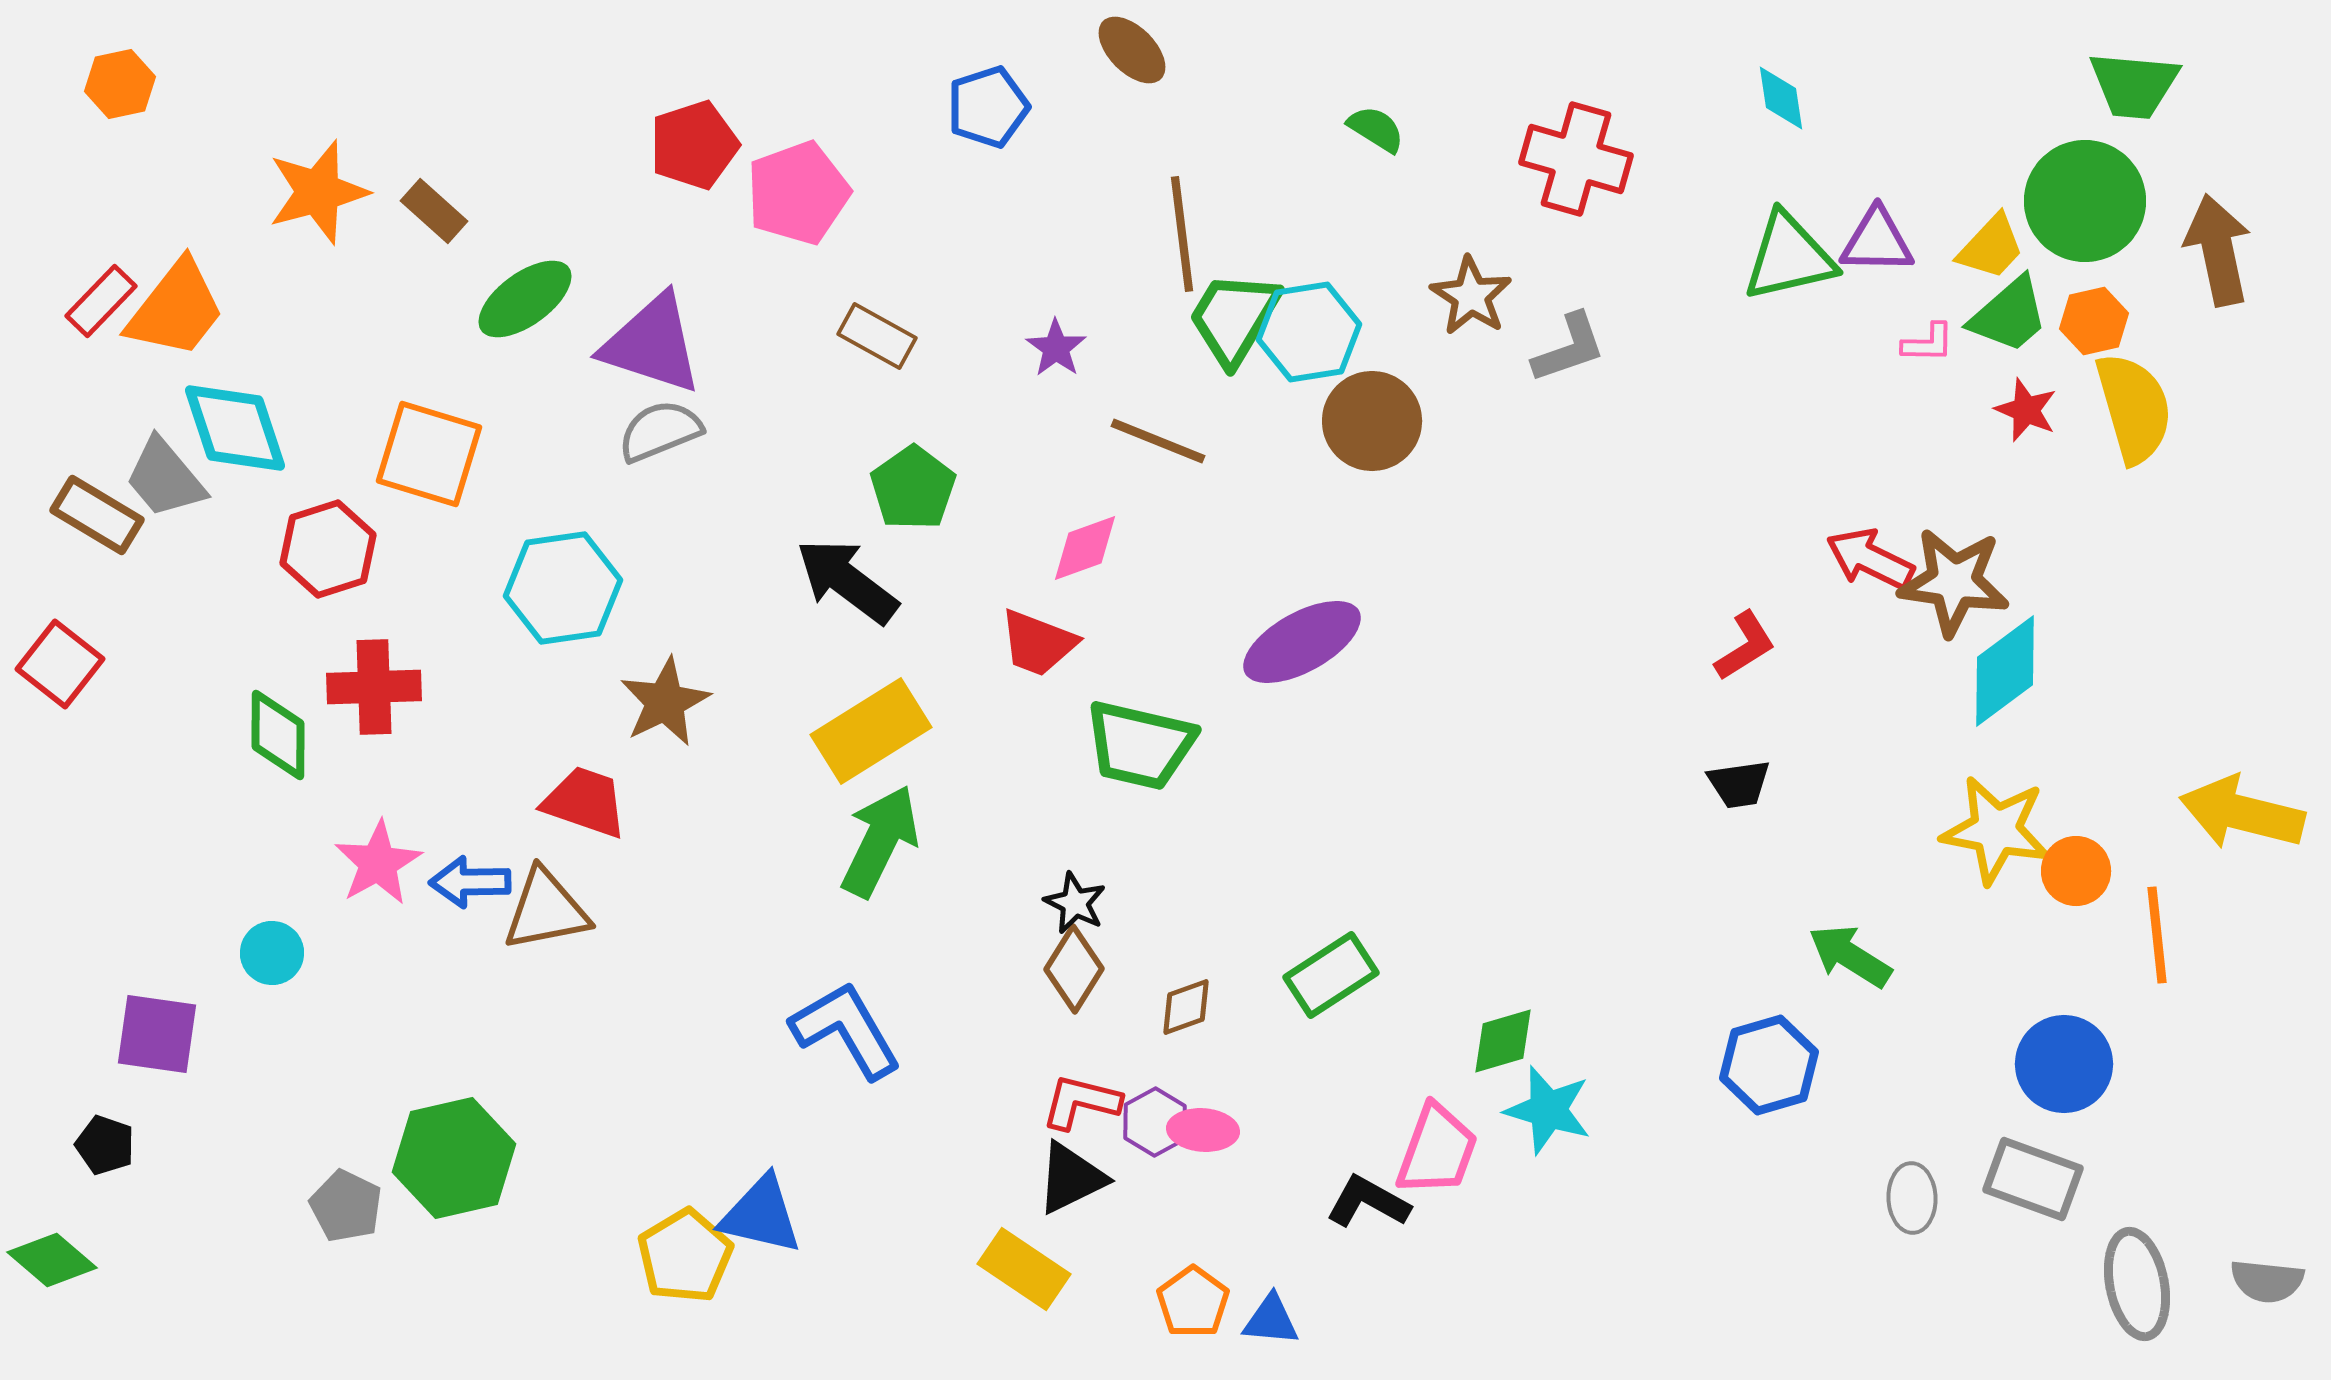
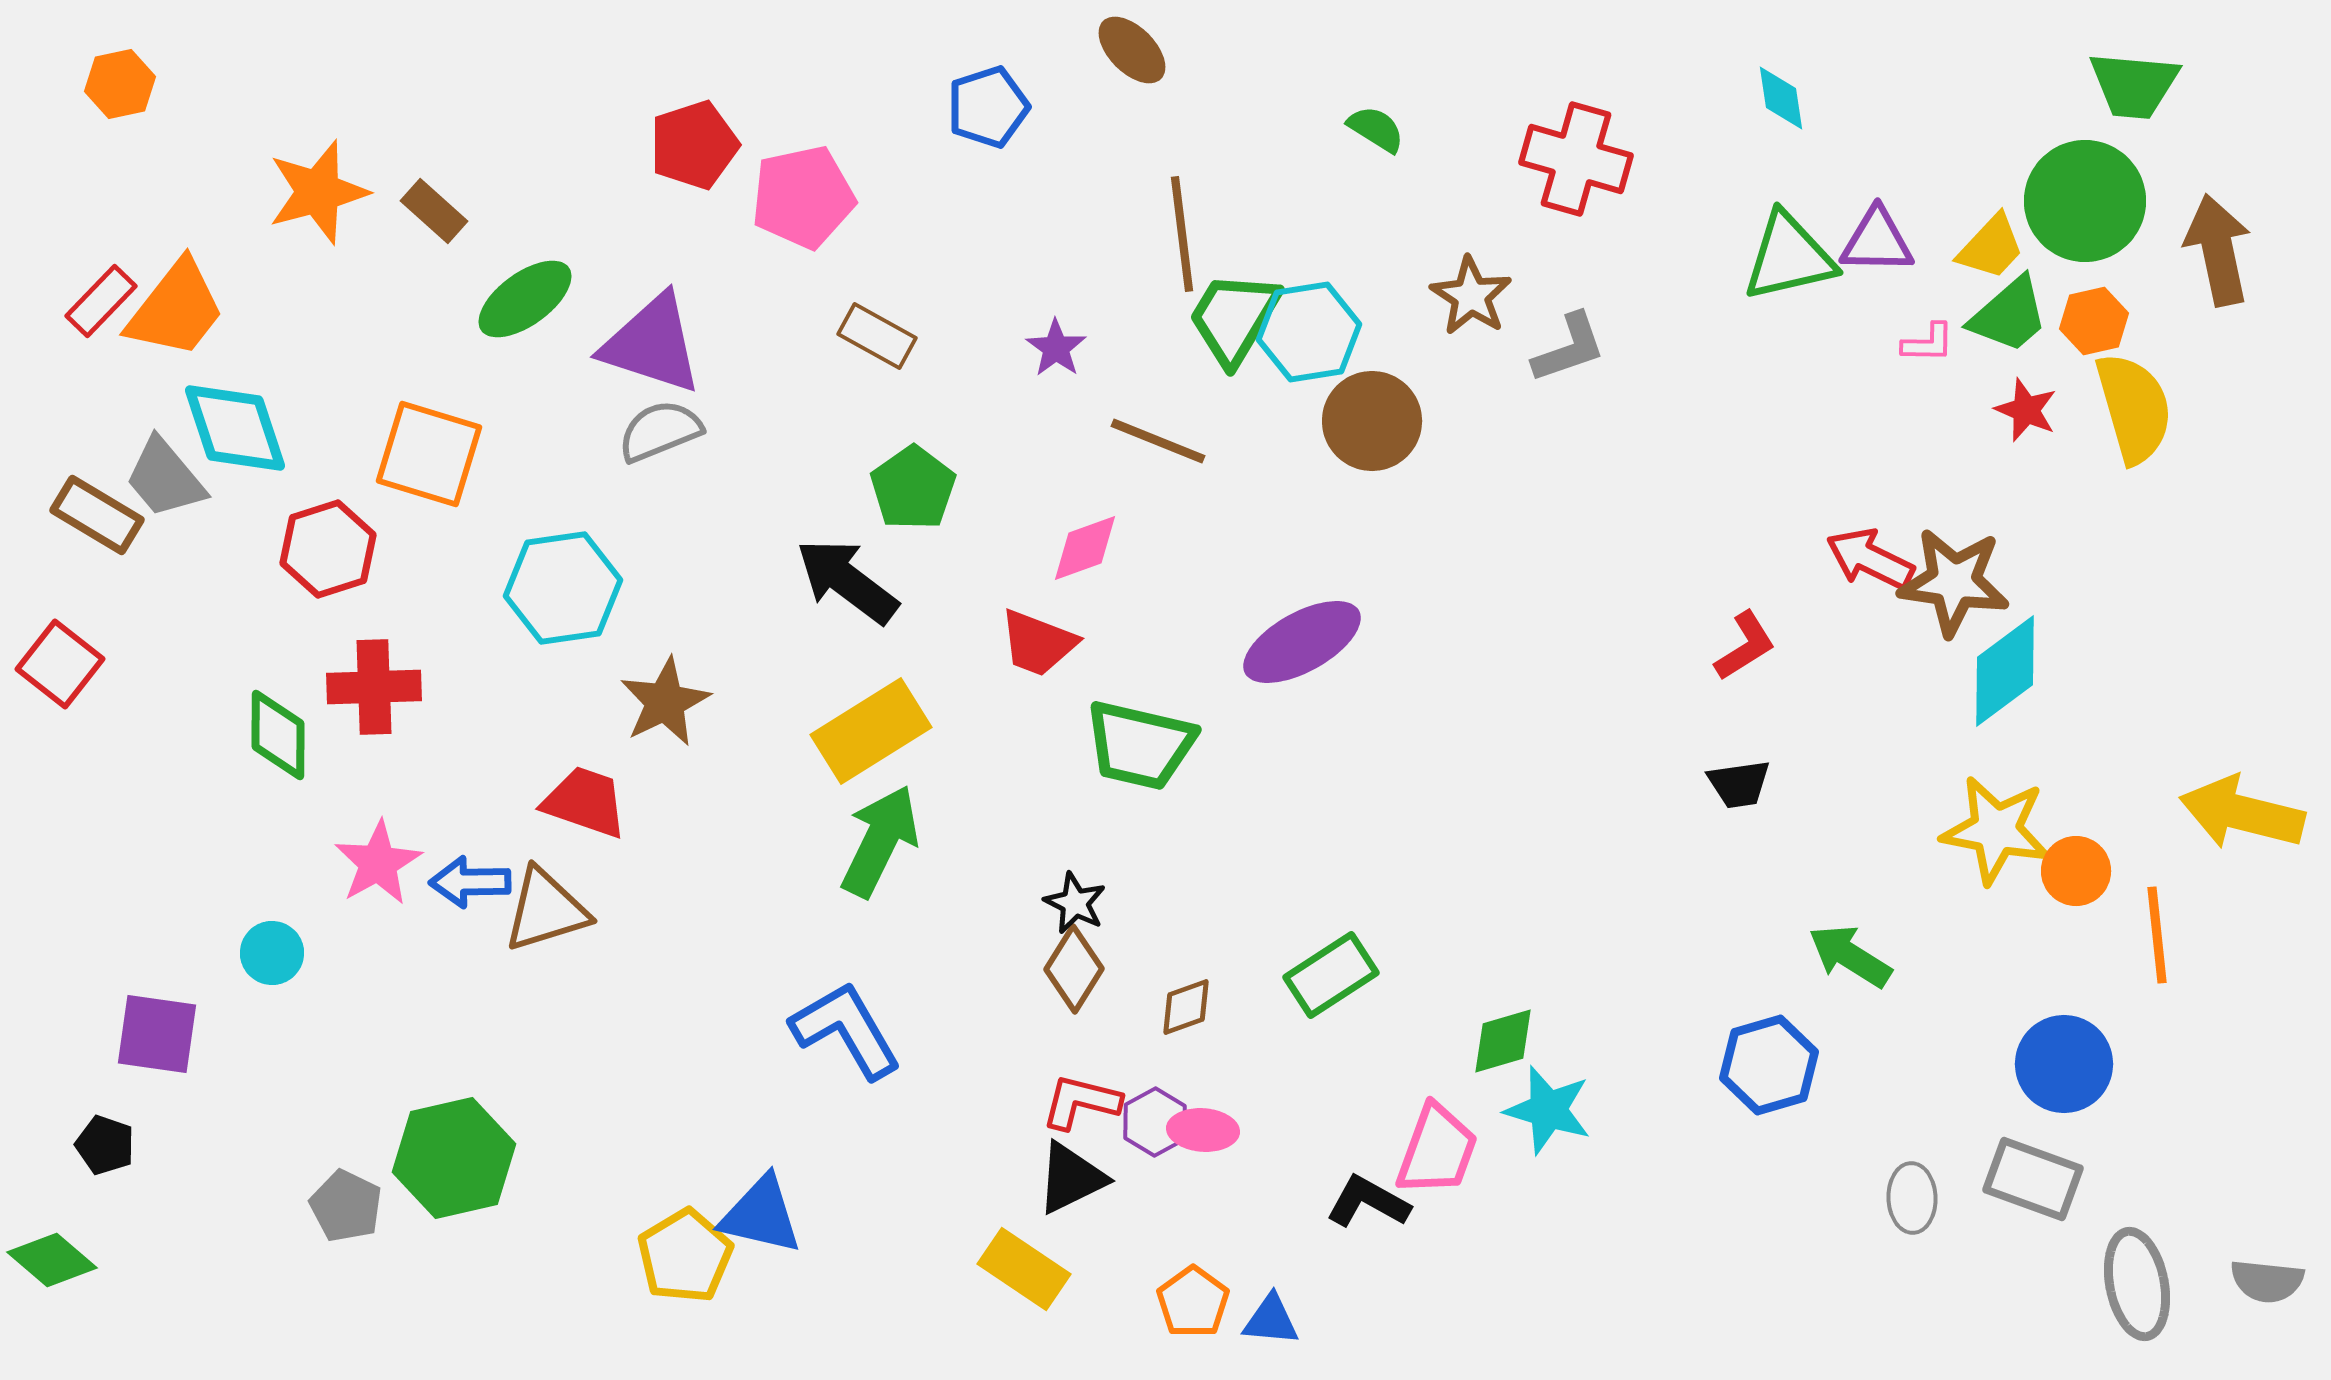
pink pentagon at (798, 193): moved 5 px right, 4 px down; rotated 8 degrees clockwise
brown triangle at (546, 910): rotated 6 degrees counterclockwise
